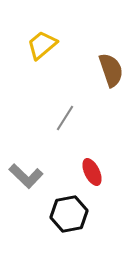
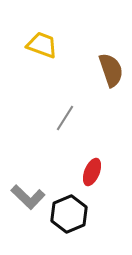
yellow trapezoid: rotated 60 degrees clockwise
red ellipse: rotated 48 degrees clockwise
gray L-shape: moved 2 px right, 21 px down
black hexagon: rotated 12 degrees counterclockwise
